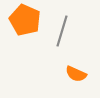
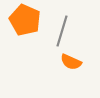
orange semicircle: moved 5 px left, 12 px up
